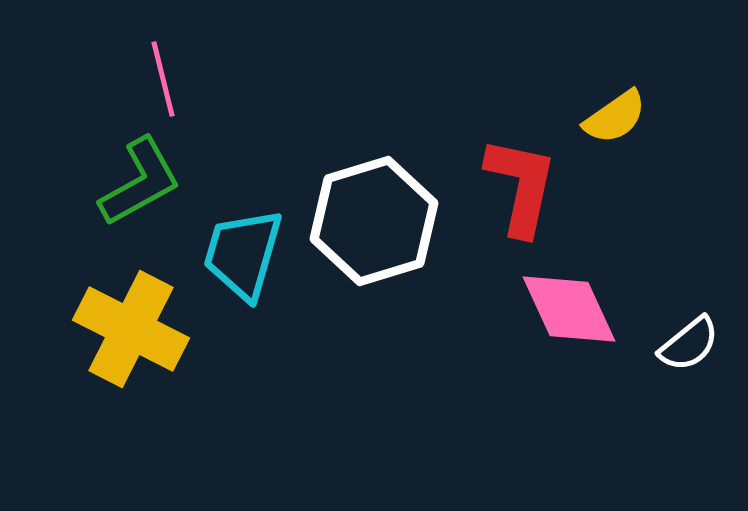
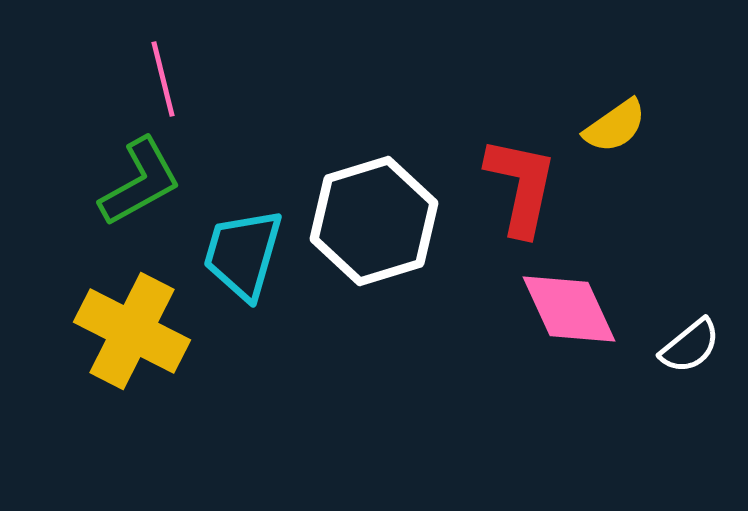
yellow semicircle: moved 9 px down
yellow cross: moved 1 px right, 2 px down
white semicircle: moved 1 px right, 2 px down
